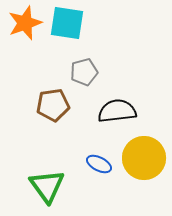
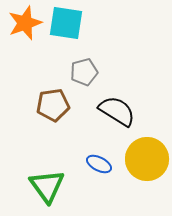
cyan square: moved 1 px left
black semicircle: rotated 39 degrees clockwise
yellow circle: moved 3 px right, 1 px down
